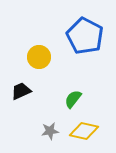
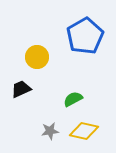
blue pentagon: rotated 15 degrees clockwise
yellow circle: moved 2 px left
black trapezoid: moved 2 px up
green semicircle: rotated 24 degrees clockwise
